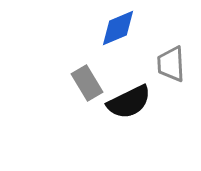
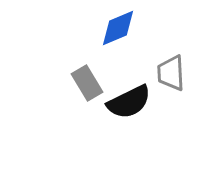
gray trapezoid: moved 9 px down
